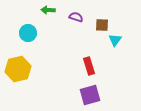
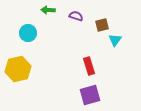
purple semicircle: moved 1 px up
brown square: rotated 16 degrees counterclockwise
